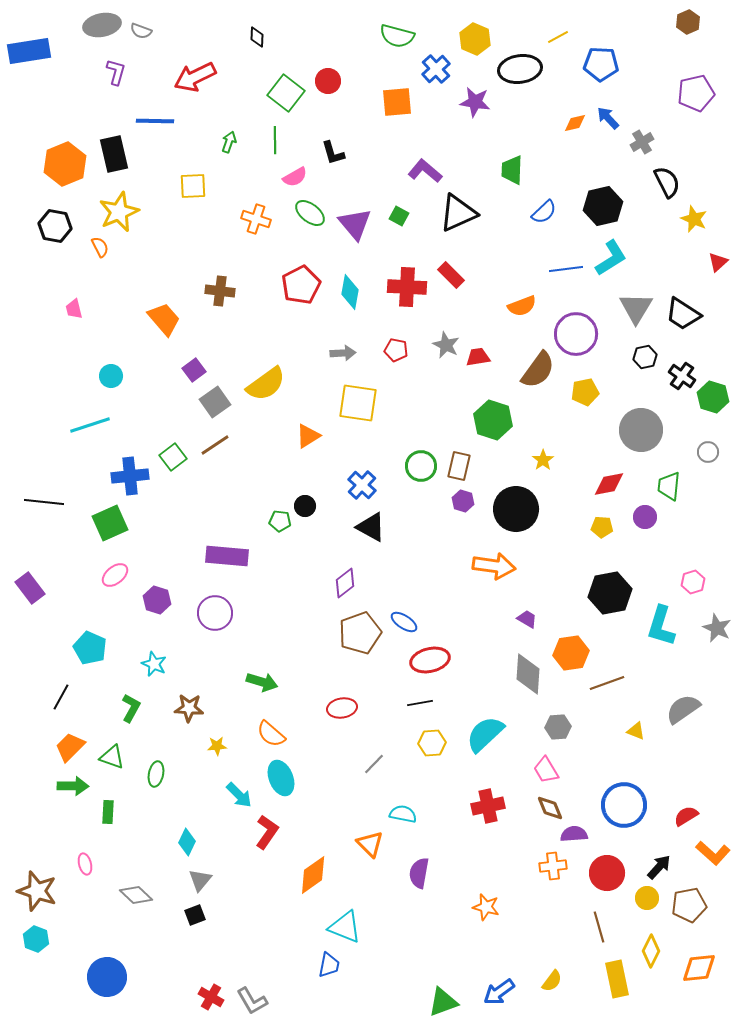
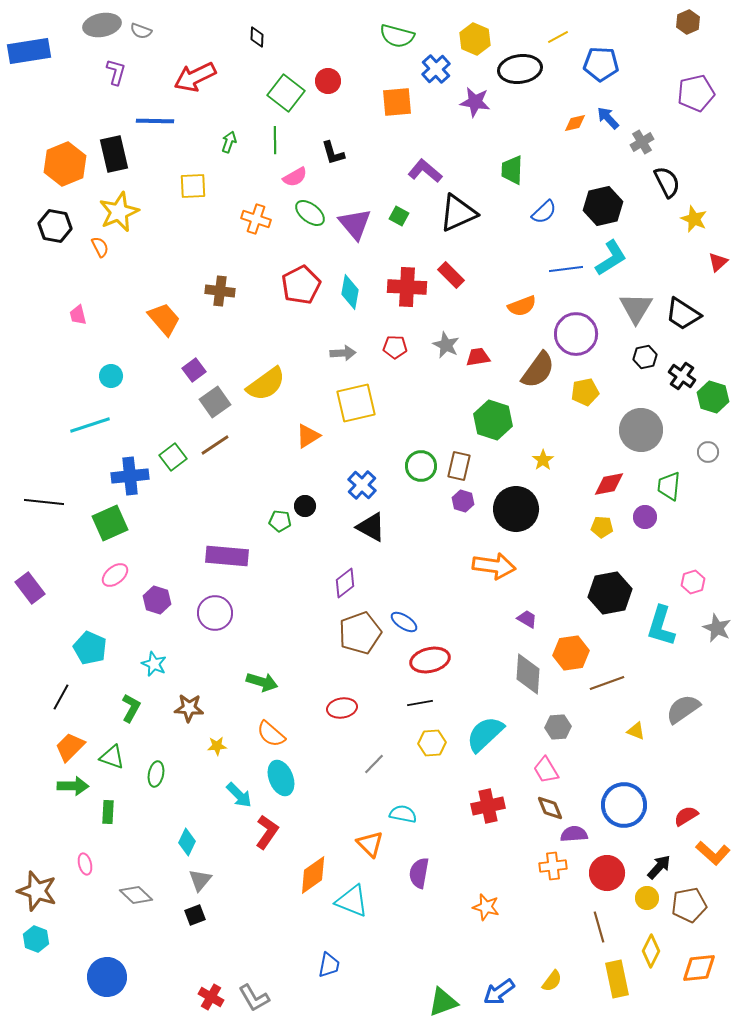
pink trapezoid at (74, 309): moved 4 px right, 6 px down
red pentagon at (396, 350): moved 1 px left, 3 px up; rotated 10 degrees counterclockwise
yellow square at (358, 403): moved 2 px left; rotated 21 degrees counterclockwise
cyan triangle at (345, 927): moved 7 px right, 26 px up
gray L-shape at (252, 1001): moved 2 px right, 3 px up
